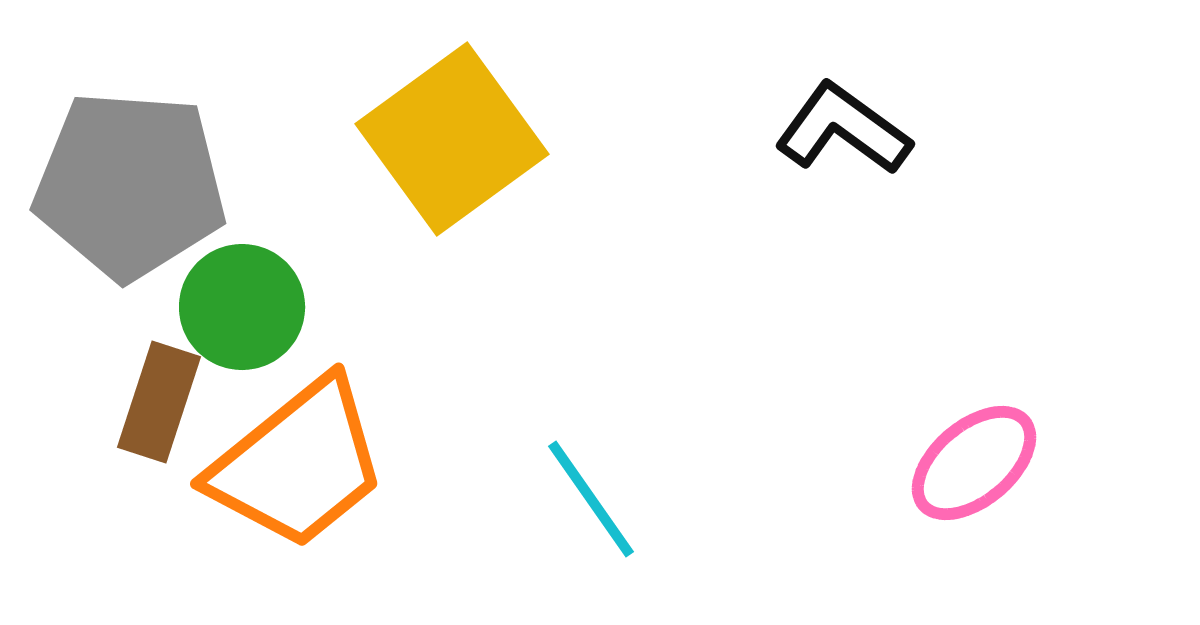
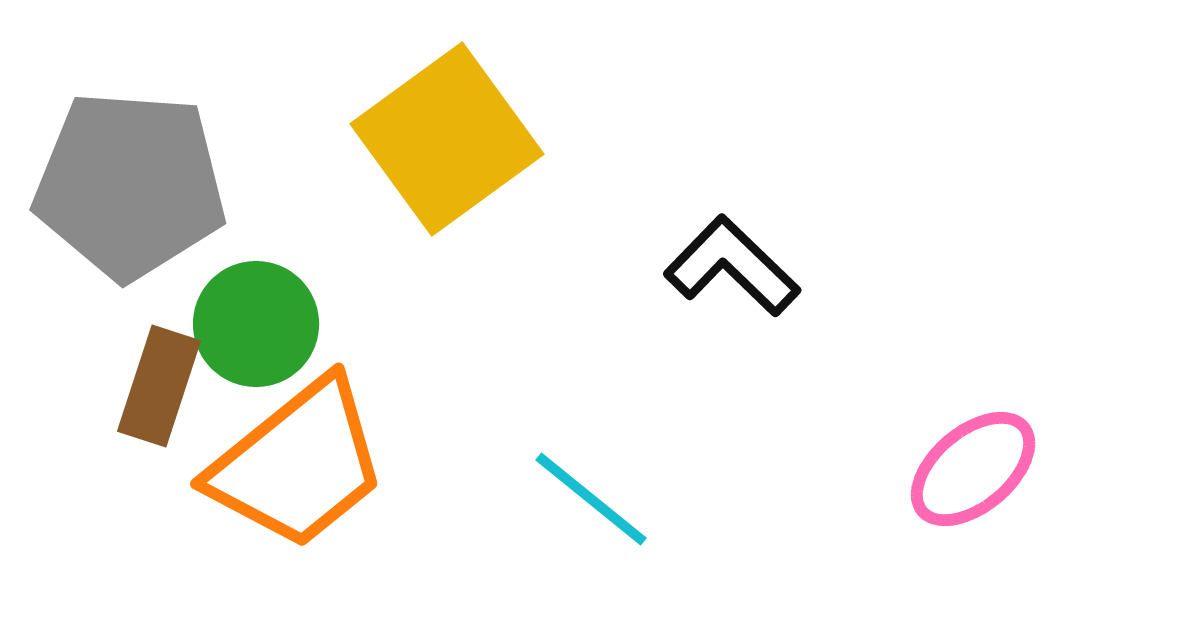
black L-shape: moved 111 px left, 137 px down; rotated 8 degrees clockwise
yellow square: moved 5 px left
green circle: moved 14 px right, 17 px down
brown rectangle: moved 16 px up
pink ellipse: moved 1 px left, 6 px down
cyan line: rotated 16 degrees counterclockwise
